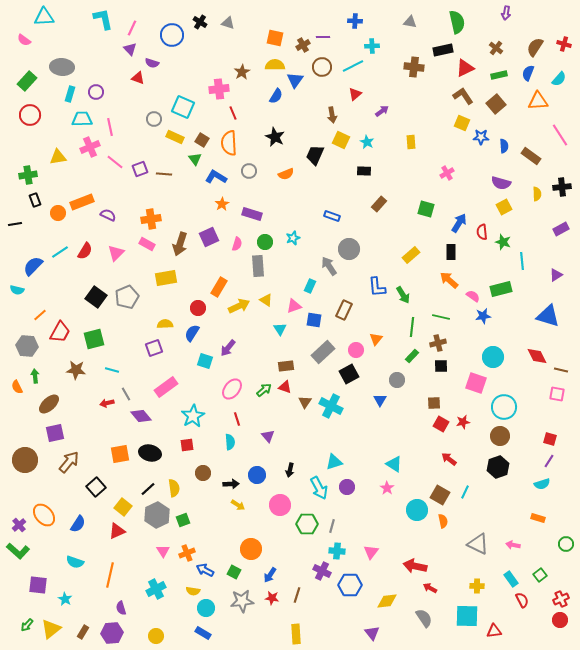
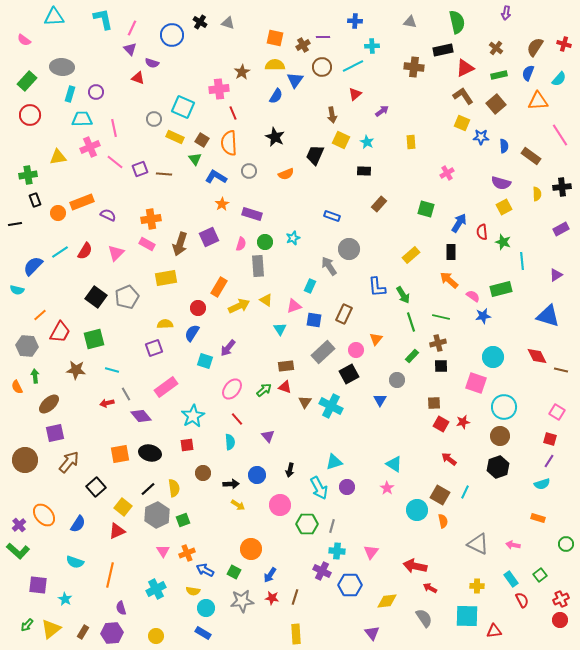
cyan triangle at (44, 17): moved 10 px right
pink line at (110, 127): moved 4 px right, 1 px down
pink semicircle at (237, 244): moved 4 px right
brown rectangle at (344, 310): moved 4 px down
green line at (412, 327): moved 1 px left, 5 px up; rotated 24 degrees counterclockwise
pink square at (557, 394): moved 18 px down; rotated 21 degrees clockwise
red line at (237, 419): rotated 24 degrees counterclockwise
brown line at (297, 595): moved 2 px left, 2 px down
